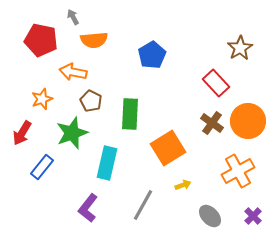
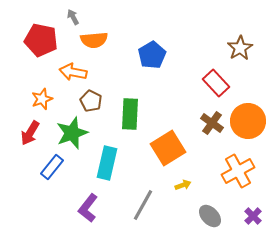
red arrow: moved 8 px right
blue rectangle: moved 10 px right
